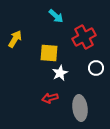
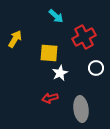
gray ellipse: moved 1 px right, 1 px down
